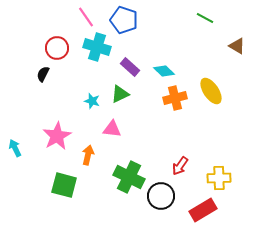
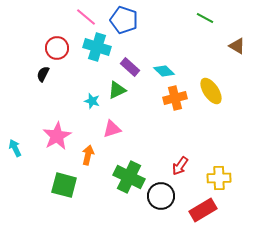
pink line: rotated 15 degrees counterclockwise
green triangle: moved 3 px left, 4 px up
pink triangle: rotated 24 degrees counterclockwise
